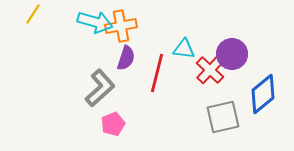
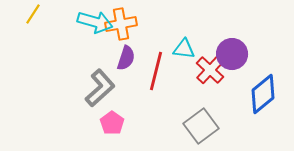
orange cross: moved 2 px up
red line: moved 1 px left, 2 px up
gray square: moved 22 px left, 9 px down; rotated 24 degrees counterclockwise
pink pentagon: moved 1 px left, 1 px up; rotated 15 degrees counterclockwise
